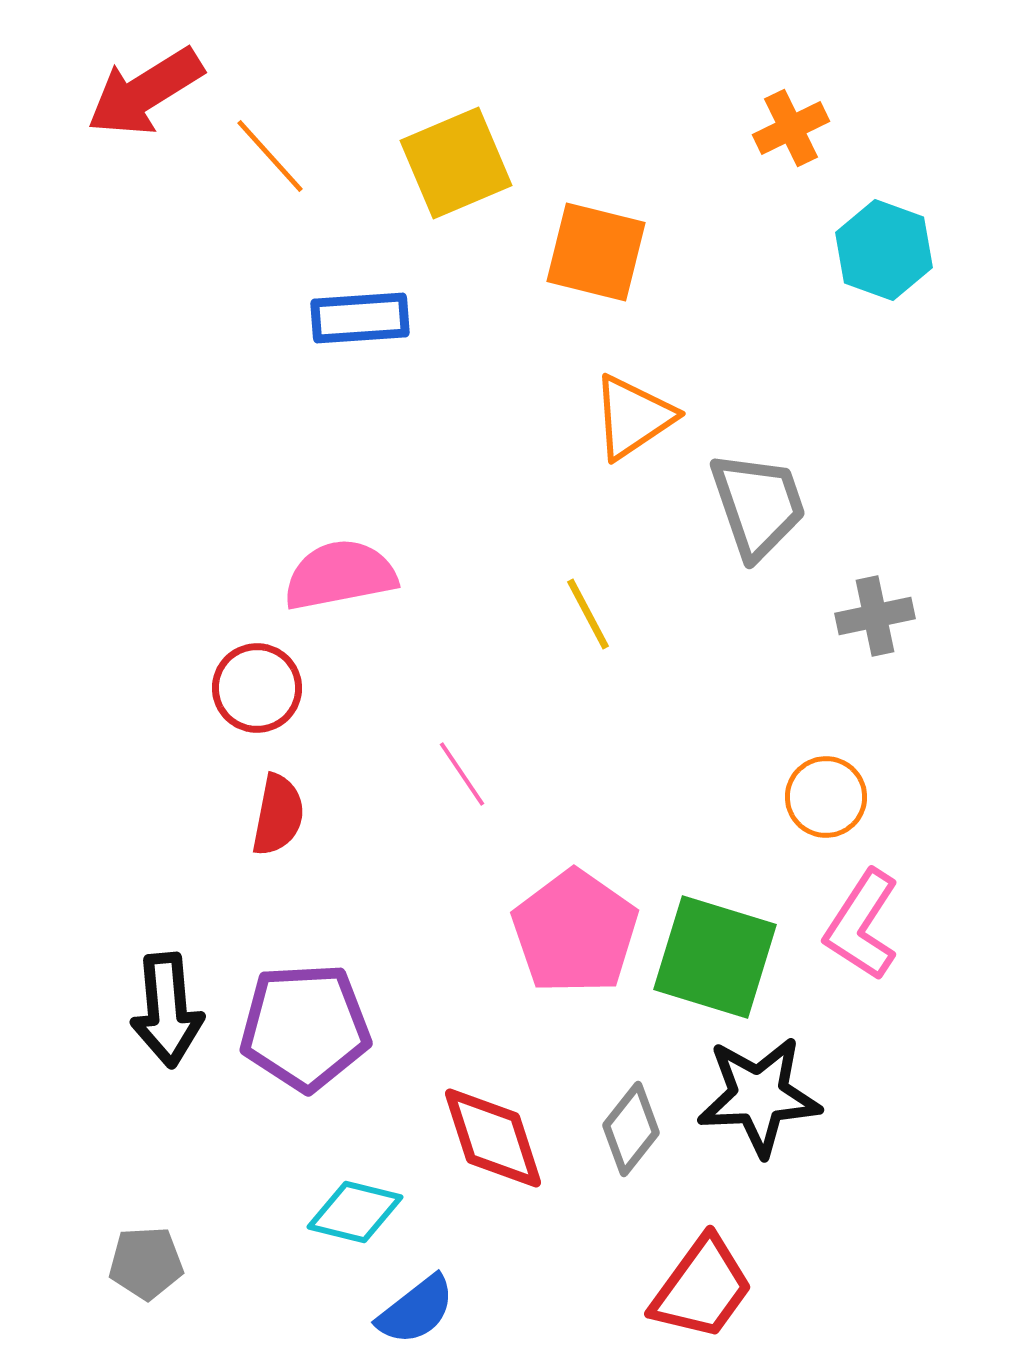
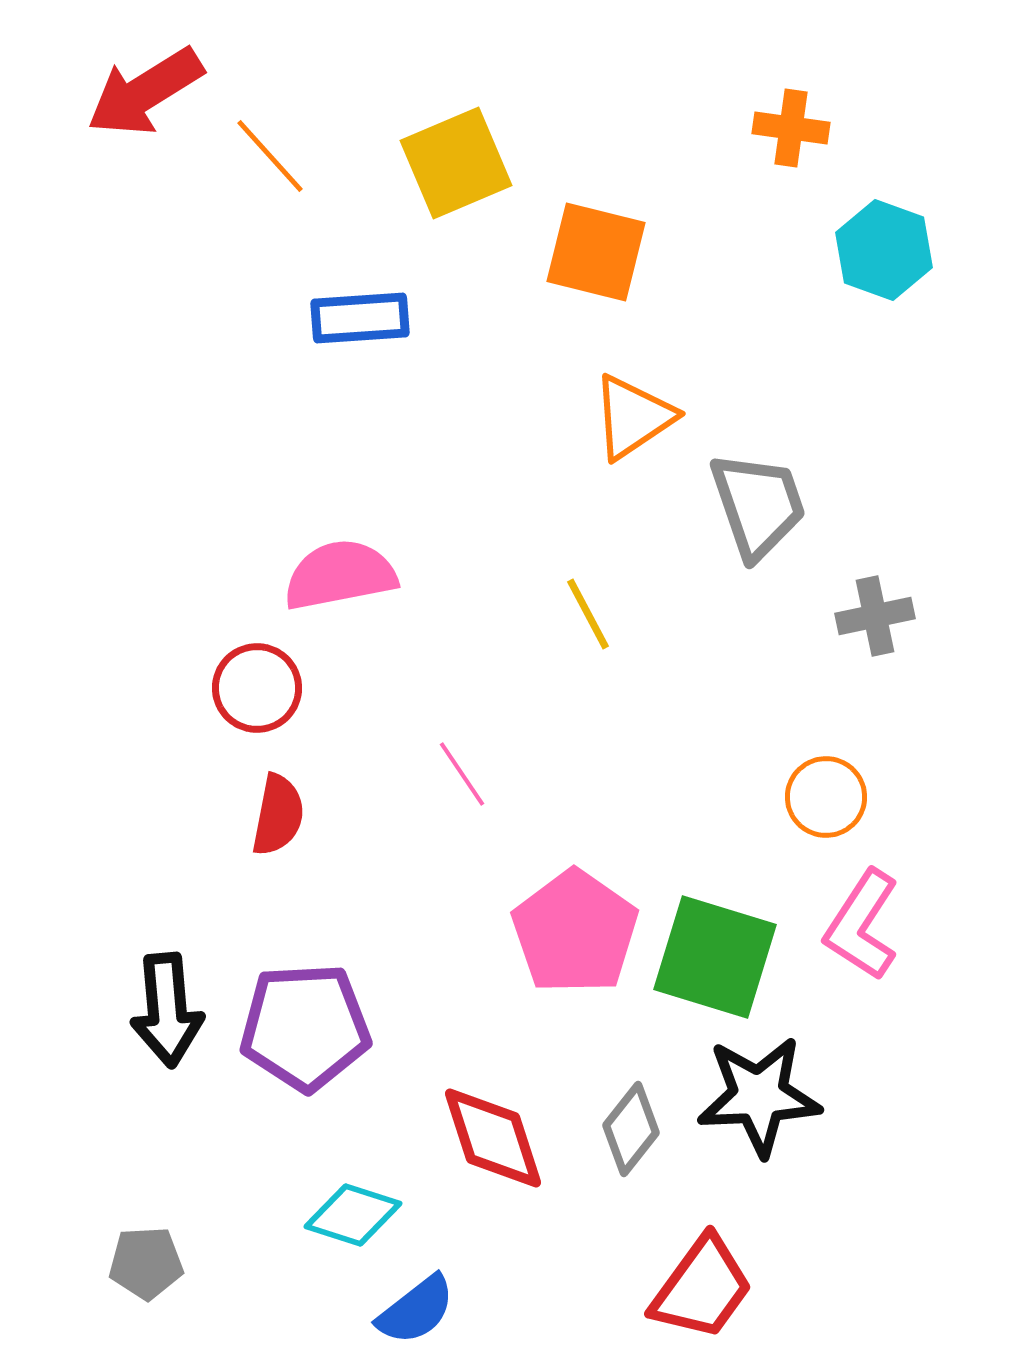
orange cross: rotated 34 degrees clockwise
cyan diamond: moved 2 px left, 3 px down; rotated 4 degrees clockwise
